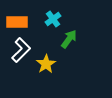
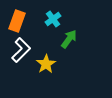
orange rectangle: moved 1 px up; rotated 70 degrees counterclockwise
